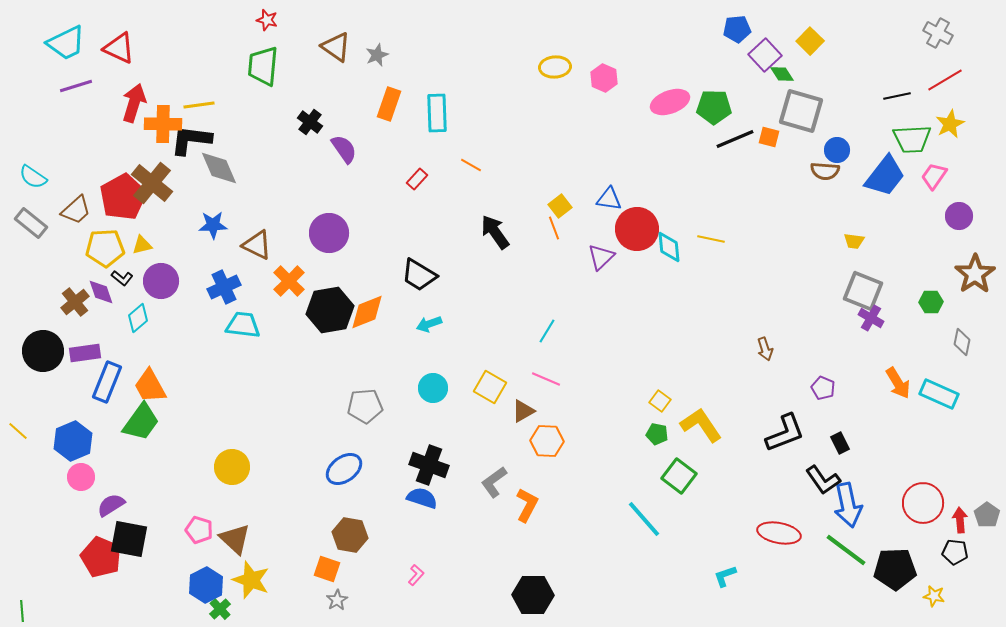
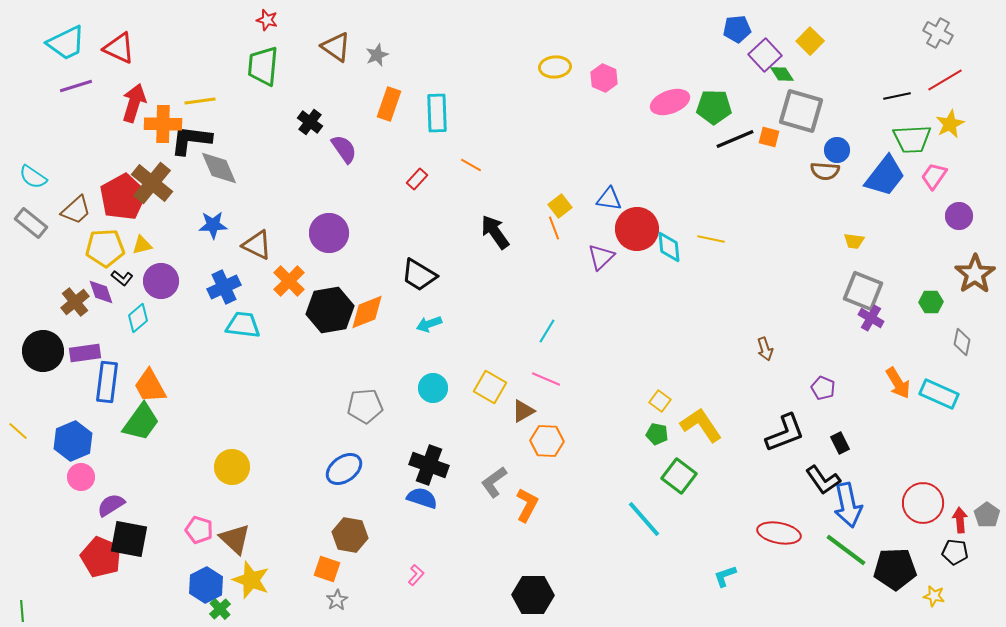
yellow line at (199, 105): moved 1 px right, 4 px up
blue rectangle at (107, 382): rotated 15 degrees counterclockwise
